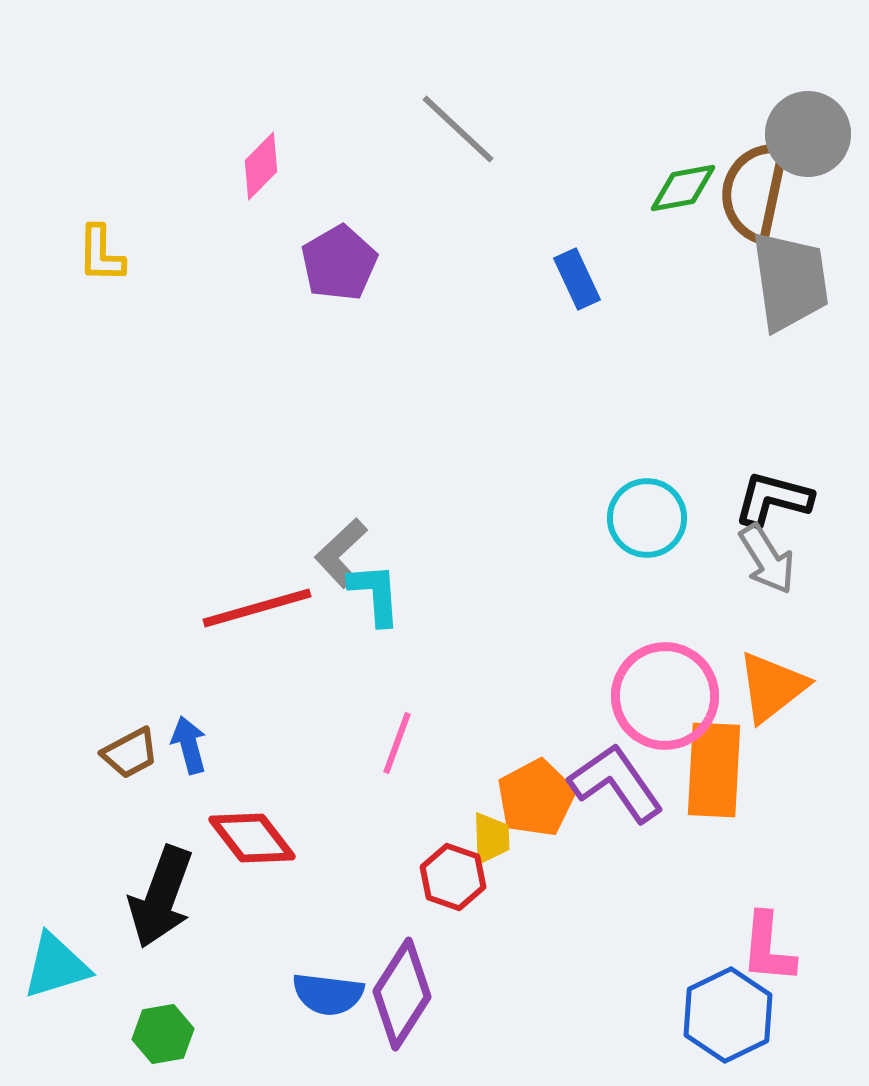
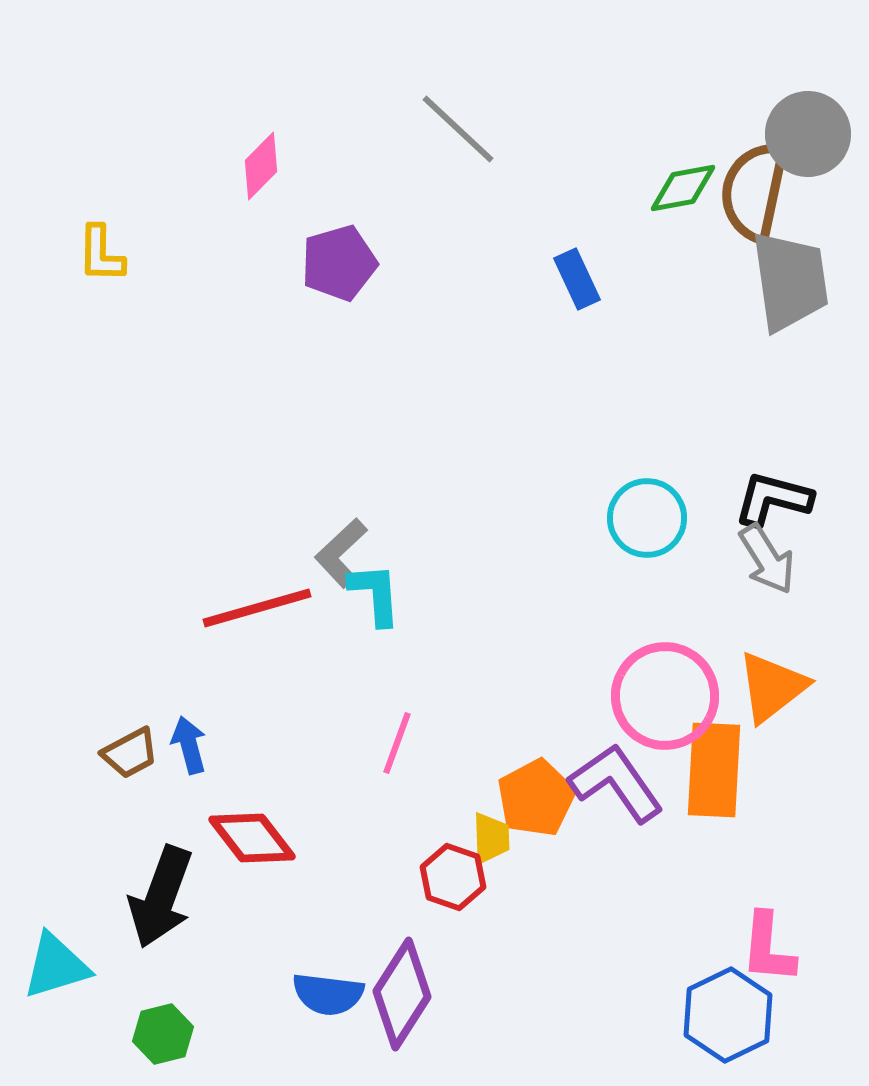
purple pentagon: rotated 14 degrees clockwise
green hexagon: rotated 4 degrees counterclockwise
